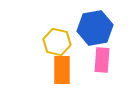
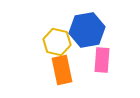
blue hexagon: moved 8 px left, 2 px down
orange rectangle: rotated 12 degrees counterclockwise
